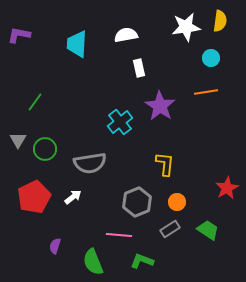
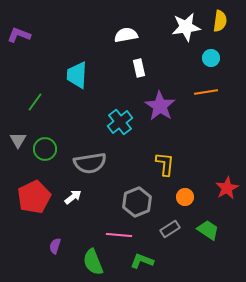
purple L-shape: rotated 10 degrees clockwise
cyan trapezoid: moved 31 px down
orange circle: moved 8 px right, 5 px up
